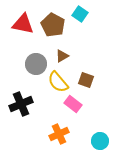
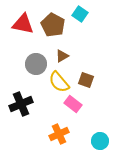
yellow semicircle: moved 1 px right
